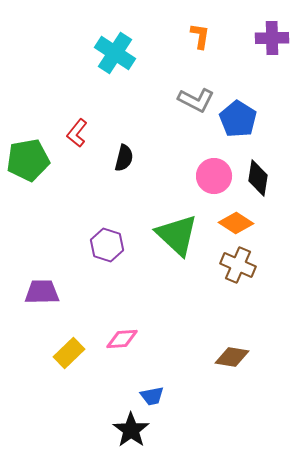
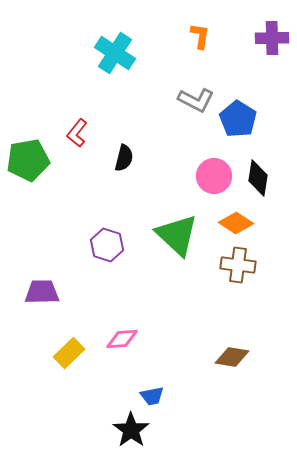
brown cross: rotated 16 degrees counterclockwise
